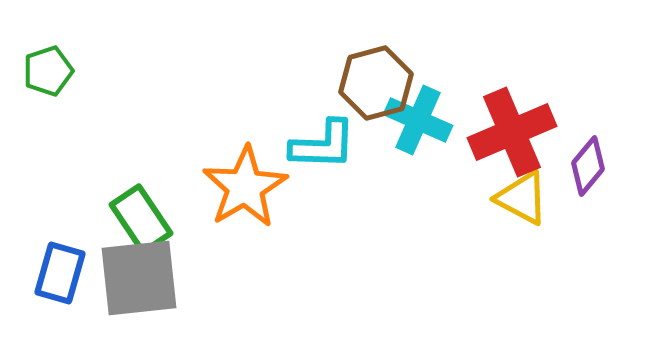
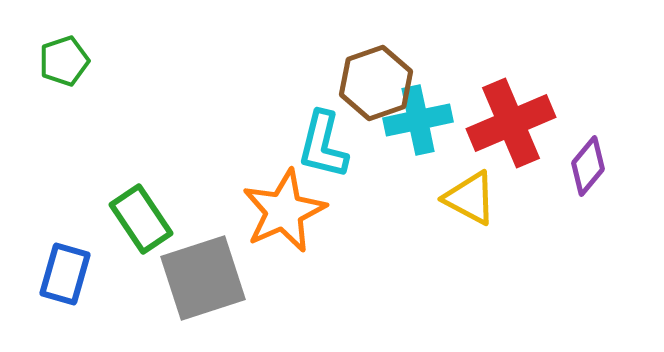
green pentagon: moved 16 px right, 10 px up
brown hexagon: rotated 4 degrees counterclockwise
cyan cross: rotated 36 degrees counterclockwise
red cross: moved 1 px left, 9 px up
cyan L-shape: rotated 102 degrees clockwise
orange star: moved 39 px right, 24 px down; rotated 6 degrees clockwise
yellow triangle: moved 52 px left
blue rectangle: moved 5 px right, 1 px down
gray square: moved 64 px right; rotated 12 degrees counterclockwise
